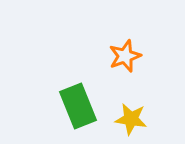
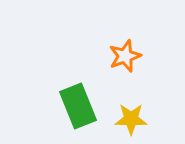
yellow star: rotated 8 degrees counterclockwise
